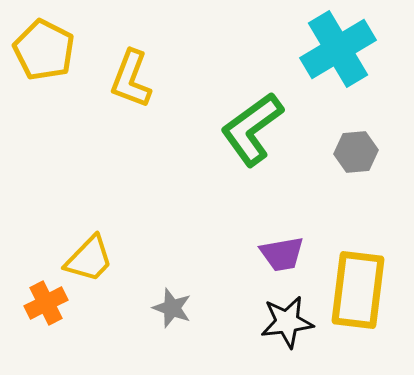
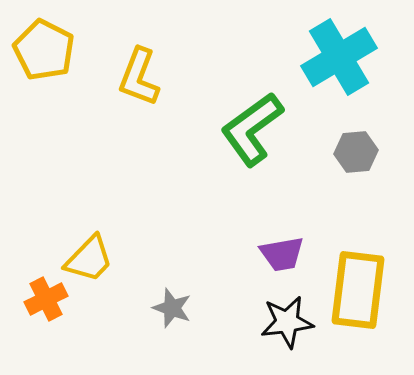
cyan cross: moved 1 px right, 8 px down
yellow L-shape: moved 8 px right, 2 px up
orange cross: moved 4 px up
